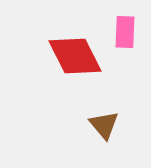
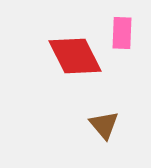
pink rectangle: moved 3 px left, 1 px down
